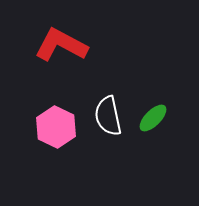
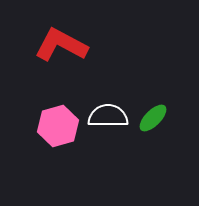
white semicircle: rotated 102 degrees clockwise
pink hexagon: moved 2 px right, 1 px up; rotated 18 degrees clockwise
